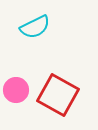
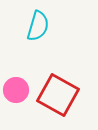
cyan semicircle: moved 3 px right, 1 px up; rotated 48 degrees counterclockwise
